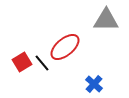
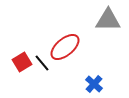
gray triangle: moved 2 px right
